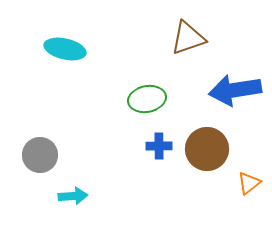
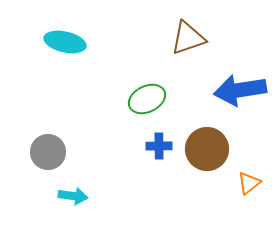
cyan ellipse: moved 7 px up
blue arrow: moved 5 px right
green ellipse: rotated 15 degrees counterclockwise
gray circle: moved 8 px right, 3 px up
cyan arrow: rotated 12 degrees clockwise
